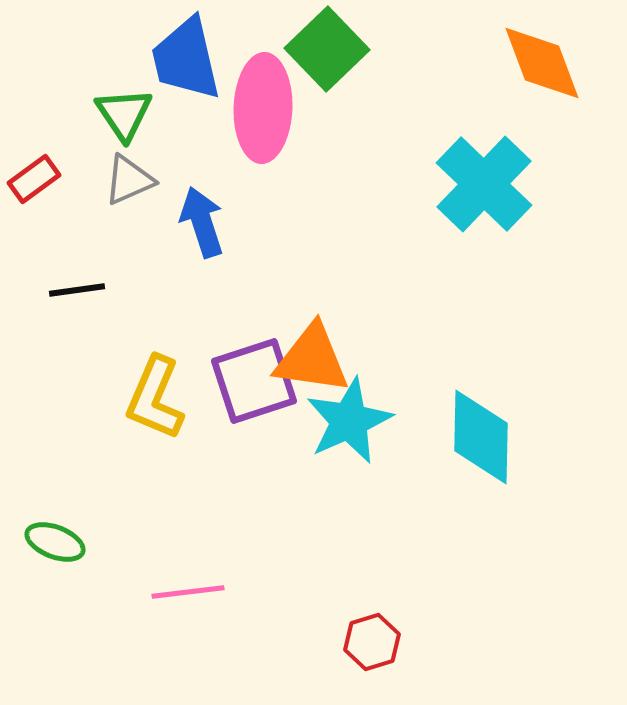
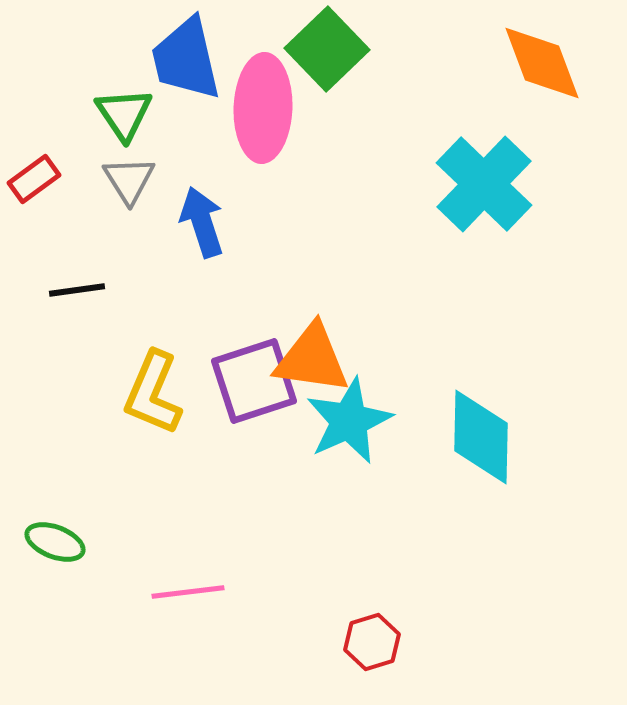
gray triangle: rotated 38 degrees counterclockwise
yellow L-shape: moved 2 px left, 5 px up
